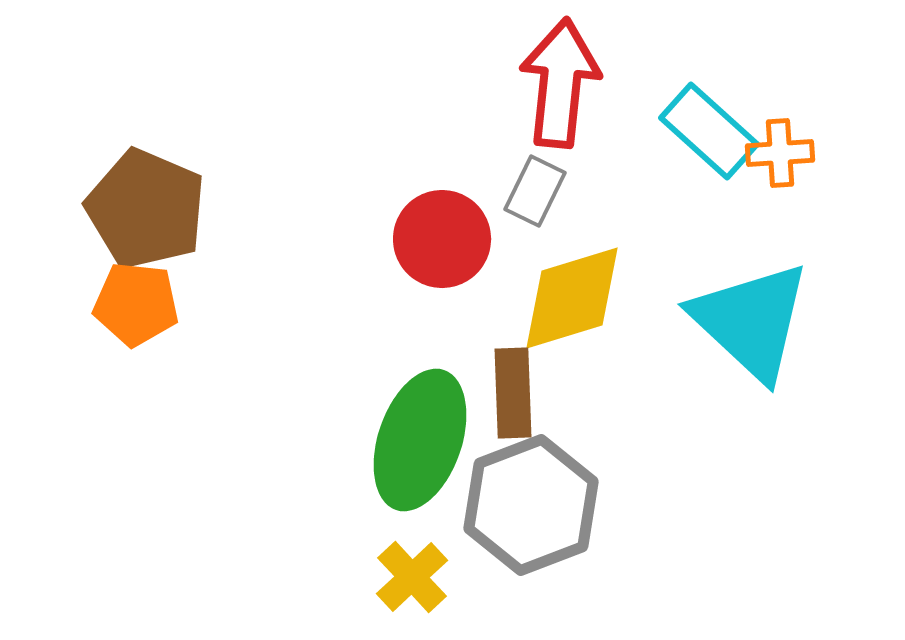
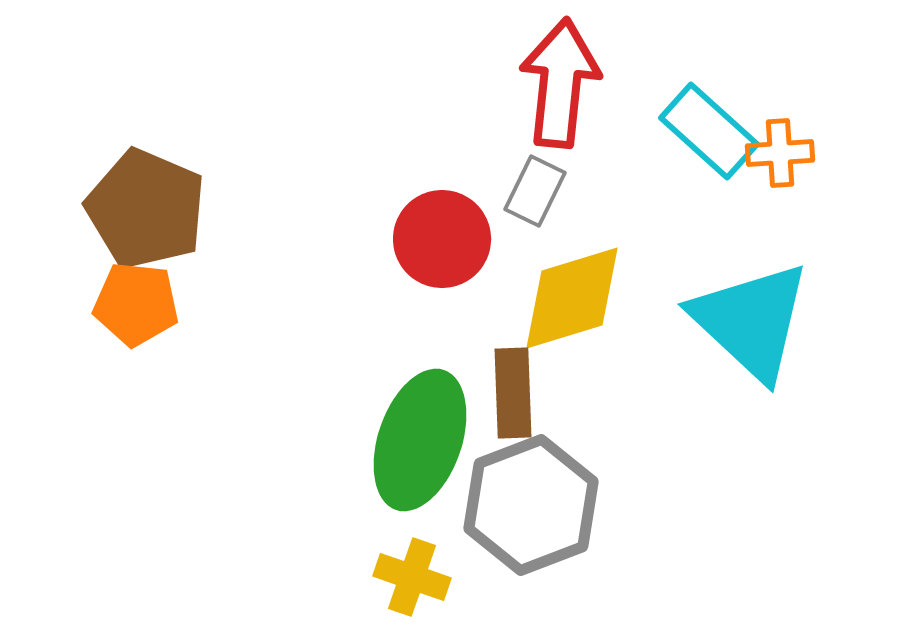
yellow cross: rotated 28 degrees counterclockwise
